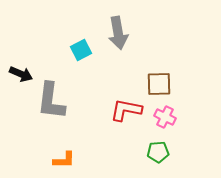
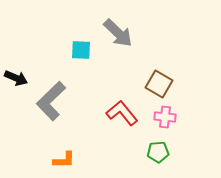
gray arrow: rotated 36 degrees counterclockwise
cyan square: rotated 30 degrees clockwise
black arrow: moved 5 px left, 4 px down
brown square: rotated 32 degrees clockwise
gray L-shape: rotated 39 degrees clockwise
red L-shape: moved 4 px left, 3 px down; rotated 40 degrees clockwise
pink cross: rotated 20 degrees counterclockwise
